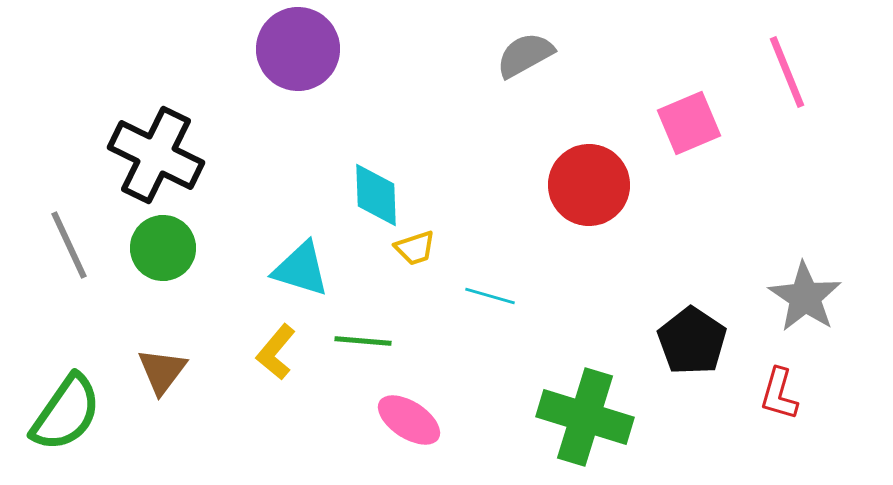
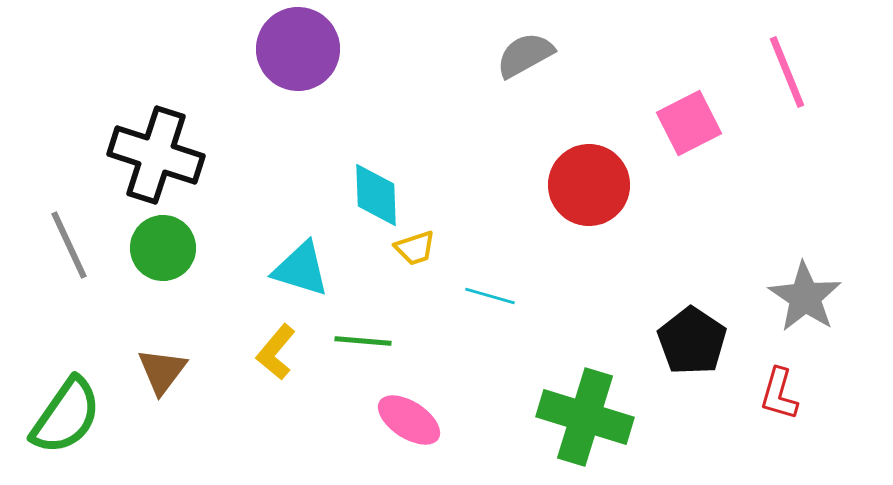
pink square: rotated 4 degrees counterclockwise
black cross: rotated 8 degrees counterclockwise
green semicircle: moved 3 px down
